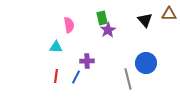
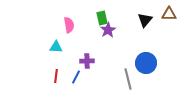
black triangle: rotated 21 degrees clockwise
